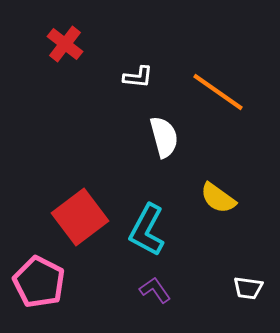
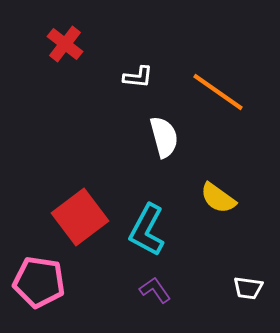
pink pentagon: rotated 18 degrees counterclockwise
